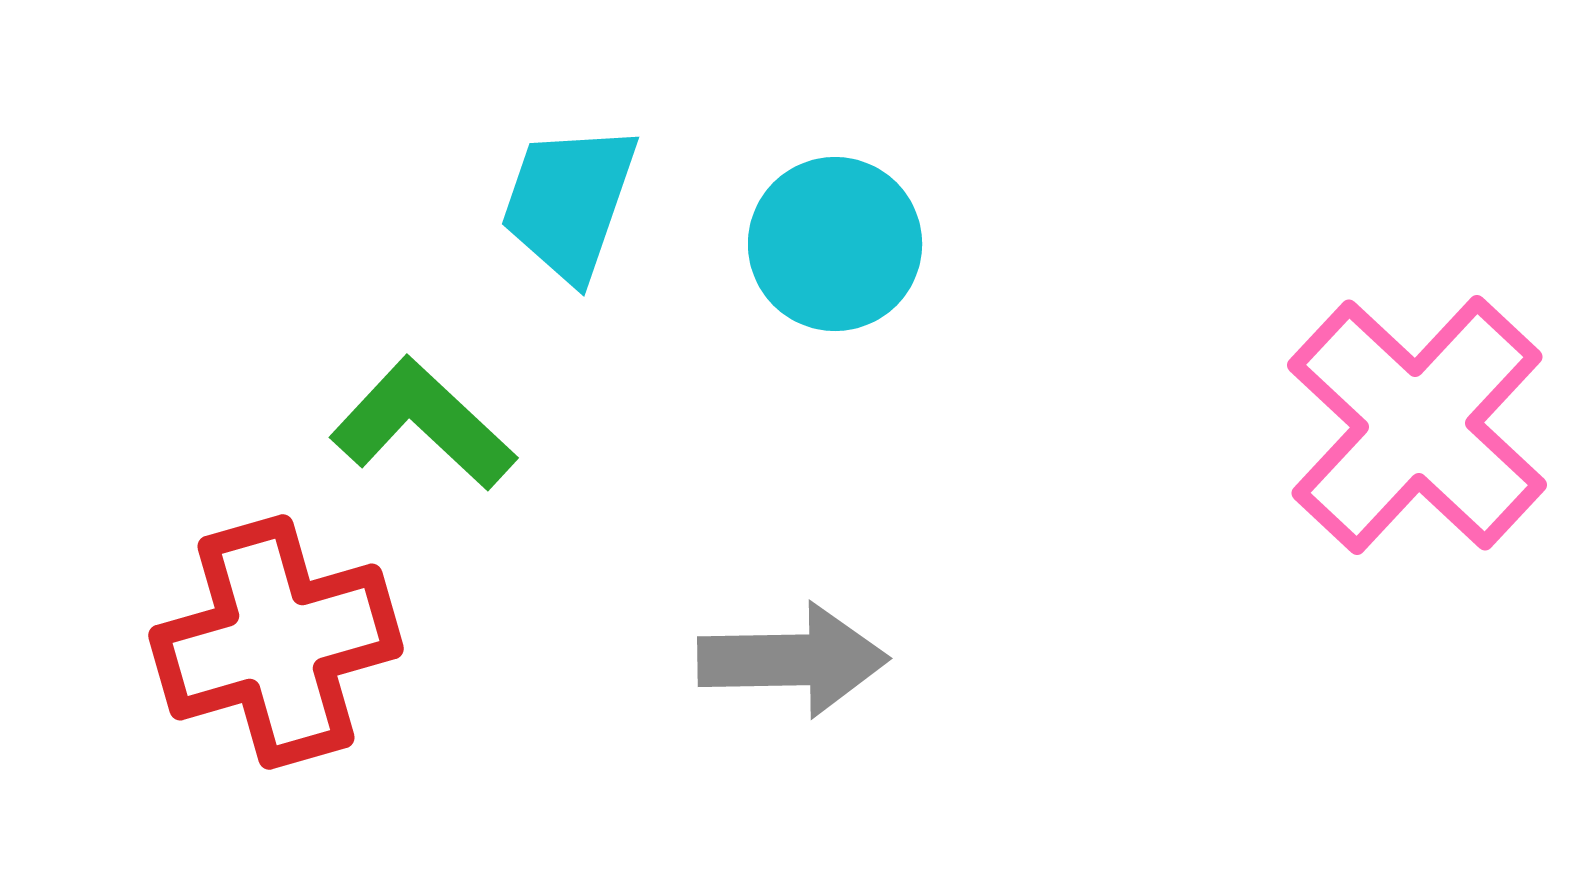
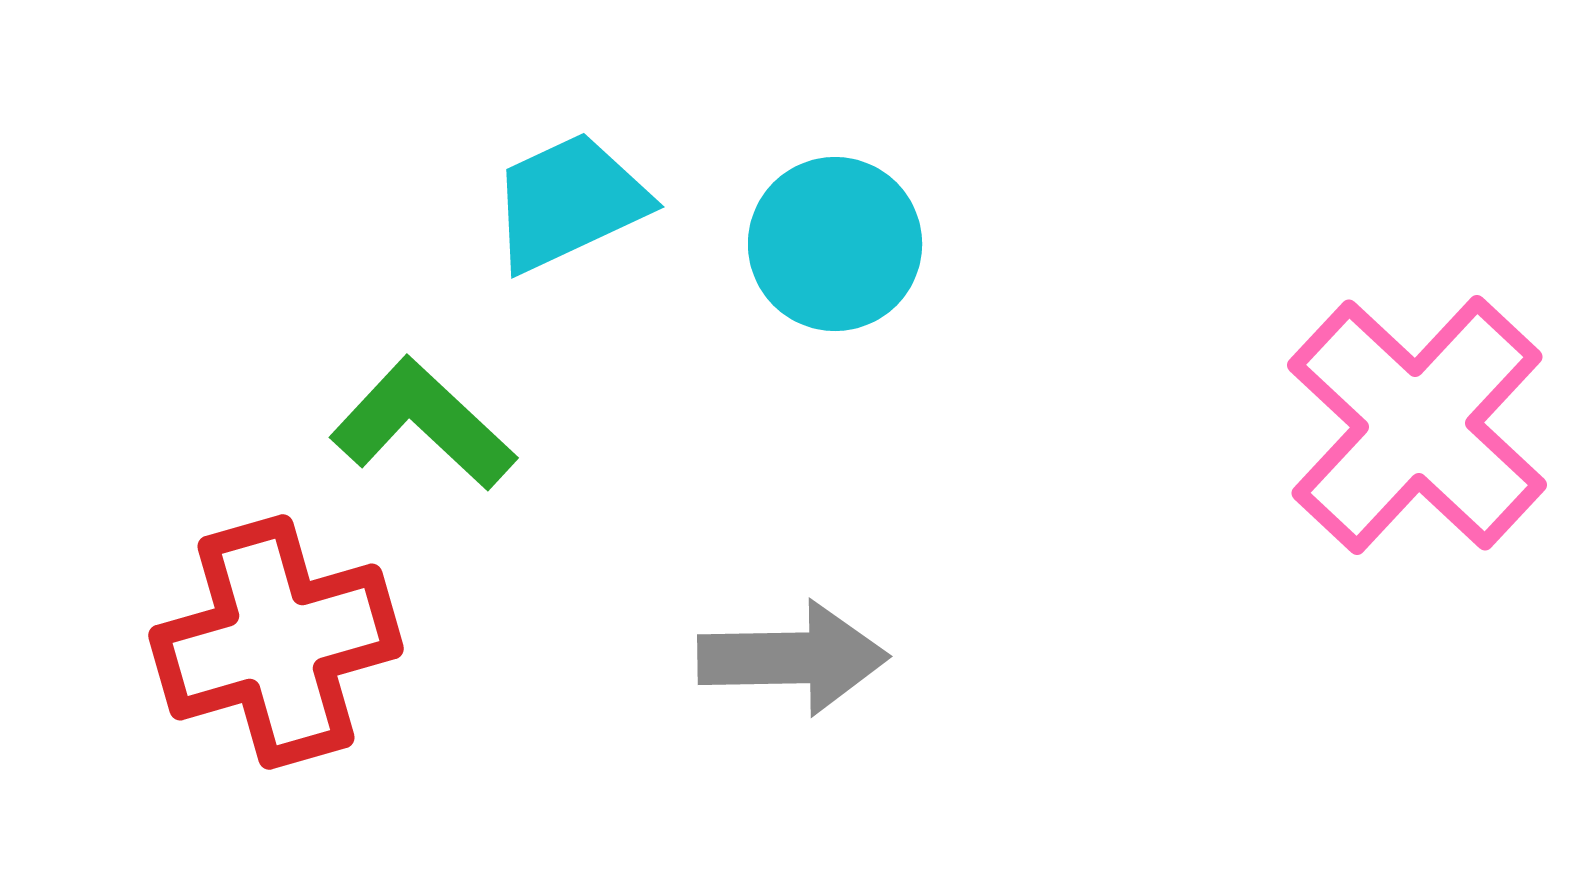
cyan trapezoid: rotated 46 degrees clockwise
gray arrow: moved 2 px up
